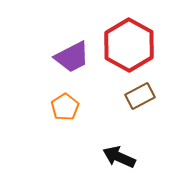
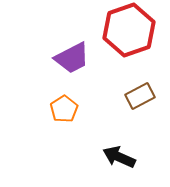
red hexagon: moved 15 px up; rotated 12 degrees clockwise
purple trapezoid: moved 1 px down
orange pentagon: moved 1 px left, 2 px down
